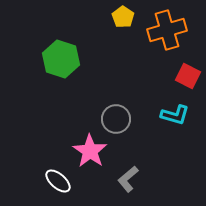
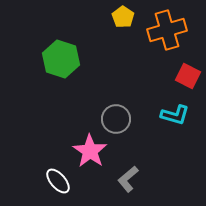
white ellipse: rotated 8 degrees clockwise
